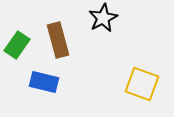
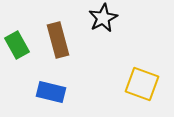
green rectangle: rotated 64 degrees counterclockwise
blue rectangle: moved 7 px right, 10 px down
